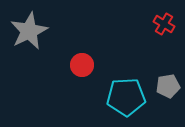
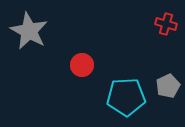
red cross: moved 2 px right; rotated 15 degrees counterclockwise
gray star: rotated 18 degrees counterclockwise
gray pentagon: rotated 15 degrees counterclockwise
